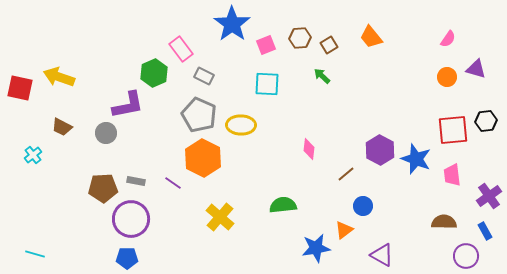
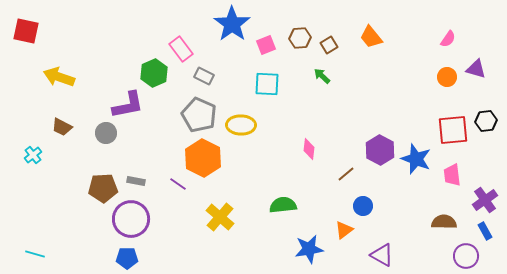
red square at (20, 88): moved 6 px right, 57 px up
purple line at (173, 183): moved 5 px right, 1 px down
purple cross at (489, 196): moved 4 px left, 4 px down
blue star at (316, 248): moved 7 px left, 1 px down
